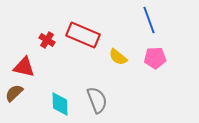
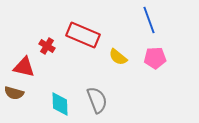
red cross: moved 6 px down
brown semicircle: rotated 120 degrees counterclockwise
